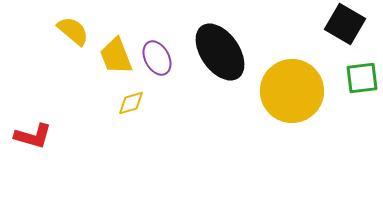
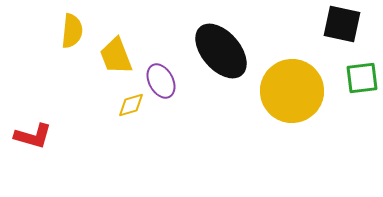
black square: moved 3 px left; rotated 18 degrees counterclockwise
yellow semicircle: moved 1 px left; rotated 56 degrees clockwise
black ellipse: moved 1 px right, 1 px up; rotated 6 degrees counterclockwise
purple ellipse: moved 4 px right, 23 px down
yellow diamond: moved 2 px down
